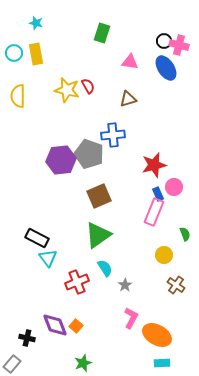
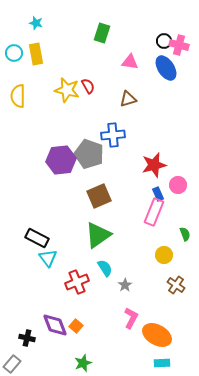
pink circle: moved 4 px right, 2 px up
